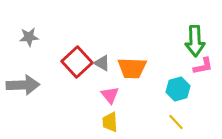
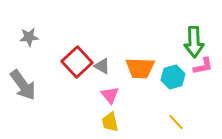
green arrow: moved 1 px left, 1 px down
gray triangle: moved 3 px down
orange trapezoid: moved 8 px right
gray arrow: rotated 56 degrees clockwise
cyan hexagon: moved 5 px left, 12 px up
yellow trapezoid: rotated 10 degrees counterclockwise
